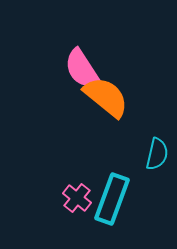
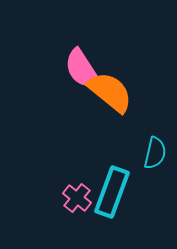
orange semicircle: moved 4 px right, 5 px up
cyan semicircle: moved 2 px left, 1 px up
cyan rectangle: moved 7 px up
